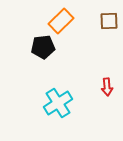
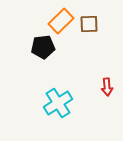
brown square: moved 20 px left, 3 px down
